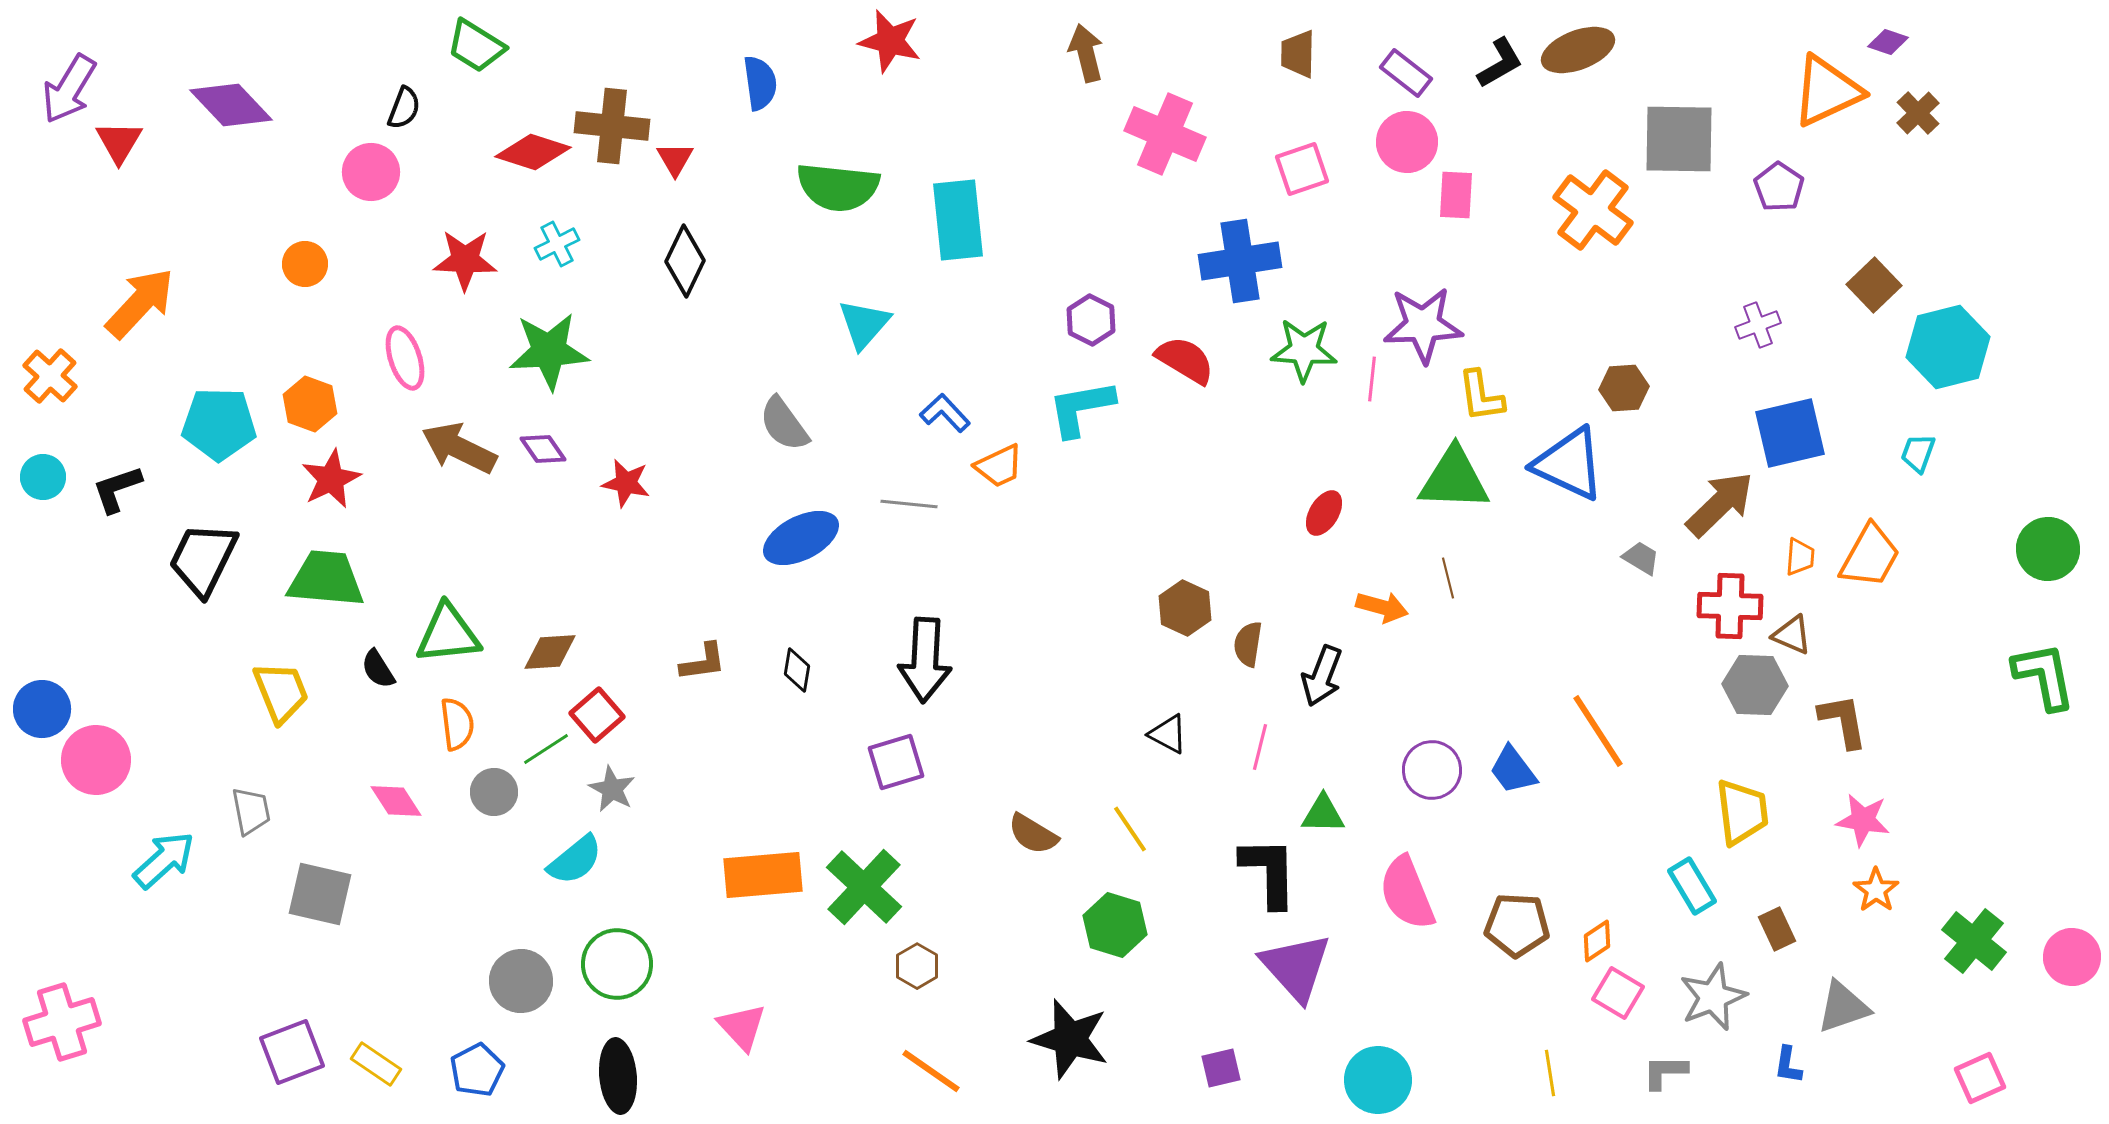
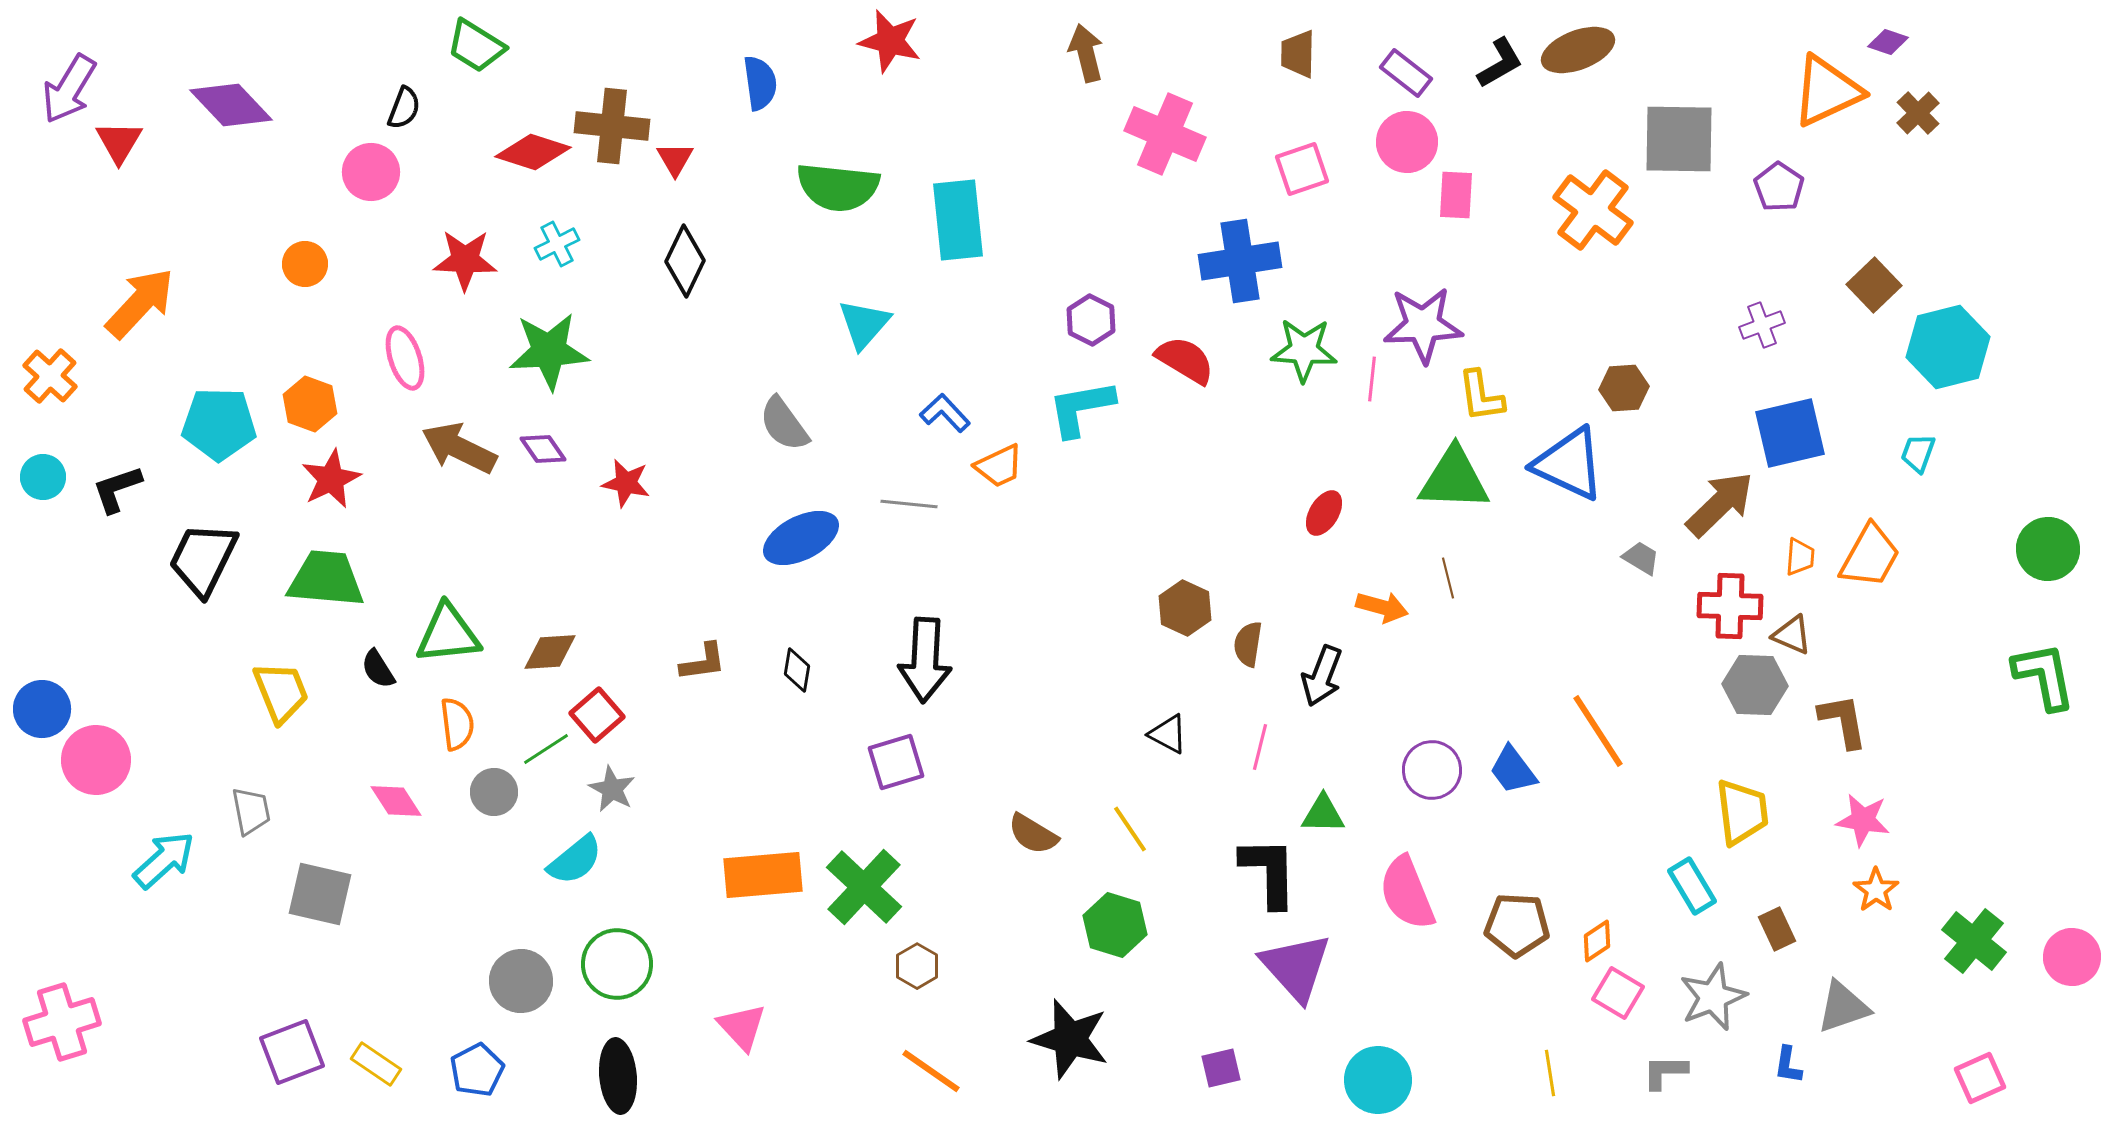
purple cross at (1758, 325): moved 4 px right
